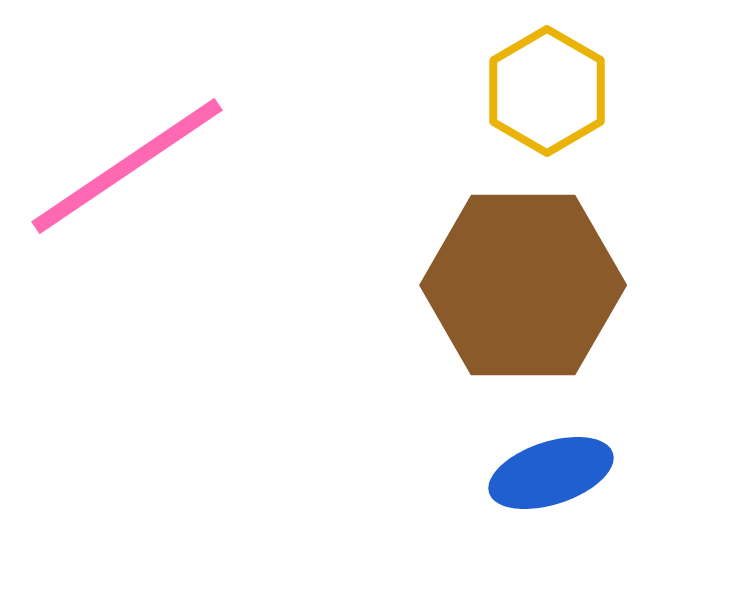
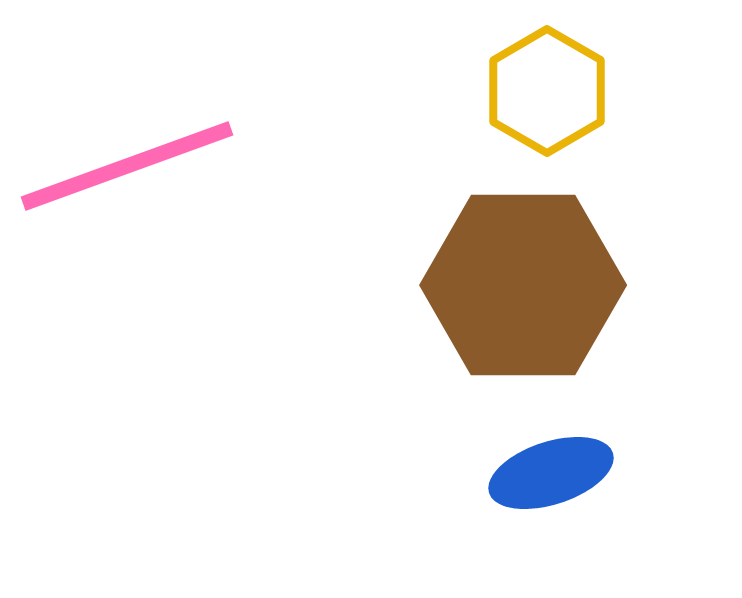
pink line: rotated 14 degrees clockwise
